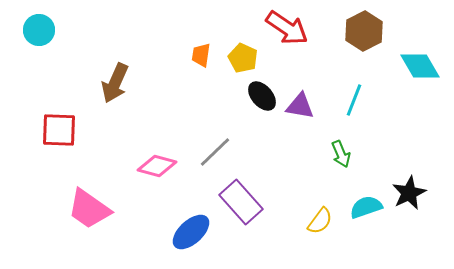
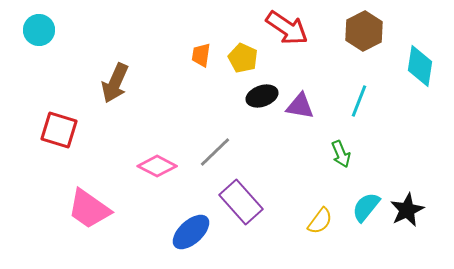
cyan diamond: rotated 39 degrees clockwise
black ellipse: rotated 68 degrees counterclockwise
cyan line: moved 5 px right, 1 px down
red square: rotated 15 degrees clockwise
pink diamond: rotated 12 degrees clockwise
black star: moved 2 px left, 17 px down
cyan semicircle: rotated 32 degrees counterclockwise
